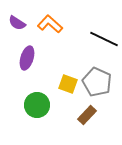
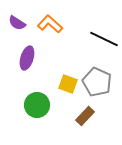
brown rectangle: moved 2 px left, 1 px down
